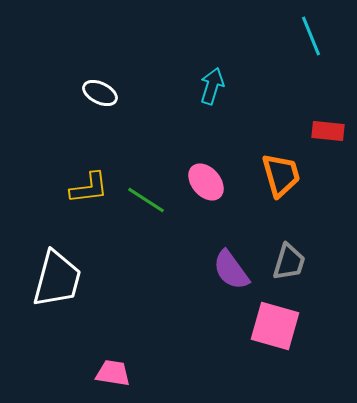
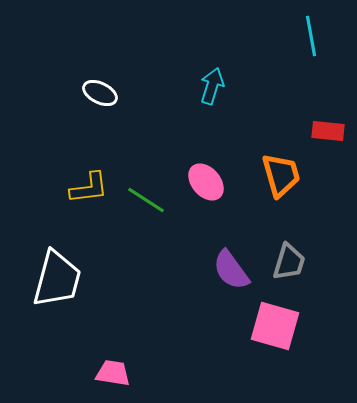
cyan line: rotated 12 degrees clockwise
